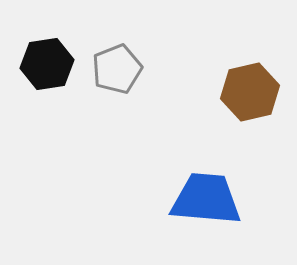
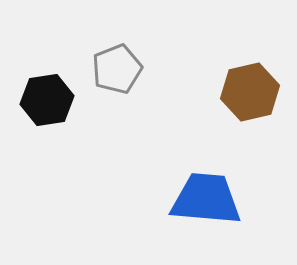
black hexagon: moved 36 px down
